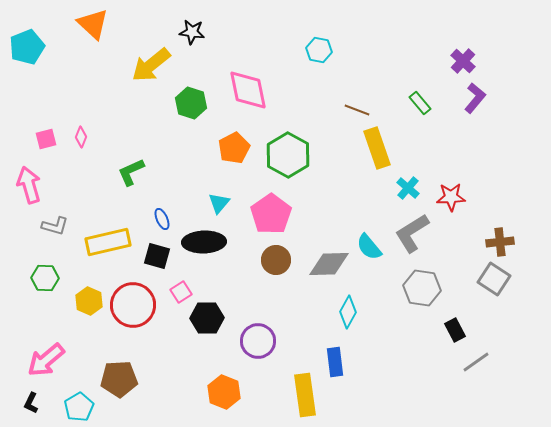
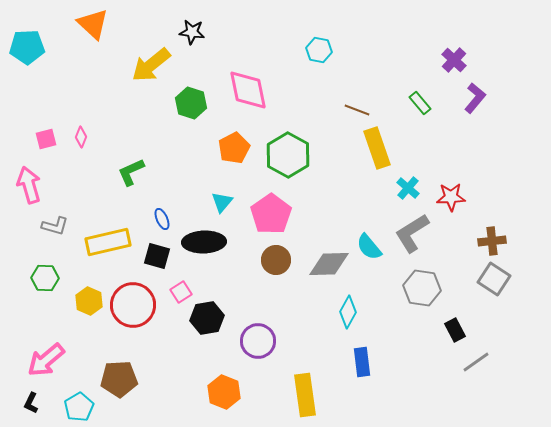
cyan pentagon at (27, 47): rotated 20 degrees clockwise
purple cross at (463, 61): moved 9 px left, 1 px up
cyan triangle at (219, 203): moved 3 px right, 1 px up
brown cross at (500, 242): moved 8 px left, 1 px up
black hexagon at (207, 318): rotated 8 degrees counterclockwise
blue rectangle at (335, 362): moved 27 px right
